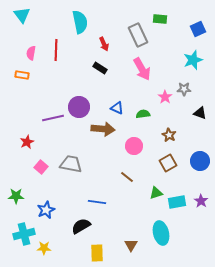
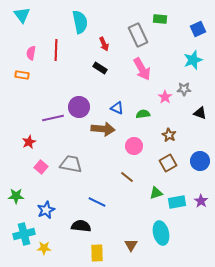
red star: moved 2 px right
blue line: rotated 18 degrees clockwise
black semicircle: rotated 36 degrees clockwise
